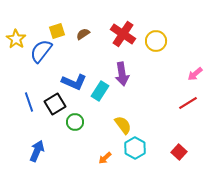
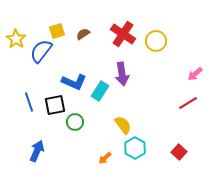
black square: moved 1 px down; rotated 20 degrees clockwise
